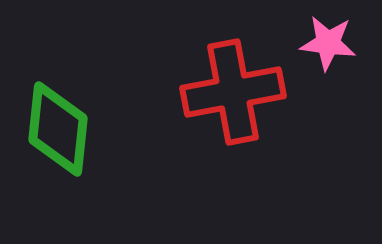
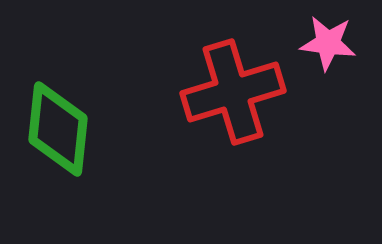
red cross: rotated 6 degrees counterclockwise
